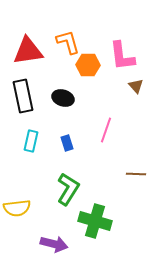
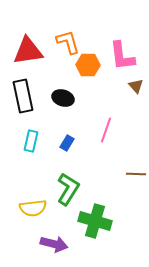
blue rectangle: rotated 49 degrees clockwise
yellow semicircle: moved 16 px right
